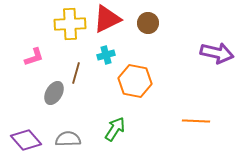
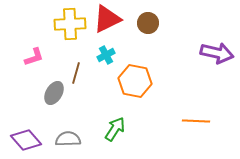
cyan cross: rotated 12 degrees counterclockwise
